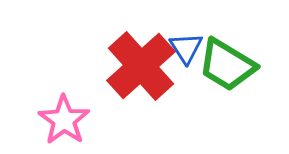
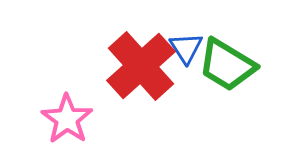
pink star: moved 3 px right, 1 px up
